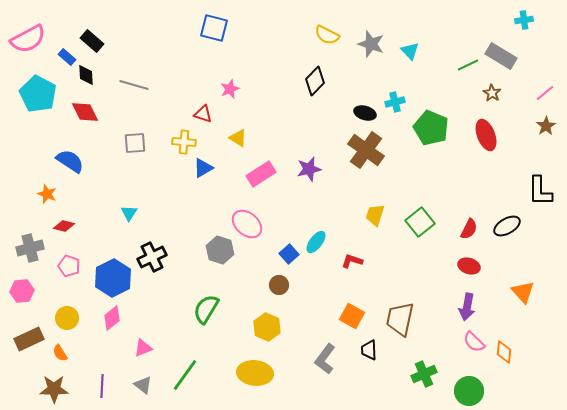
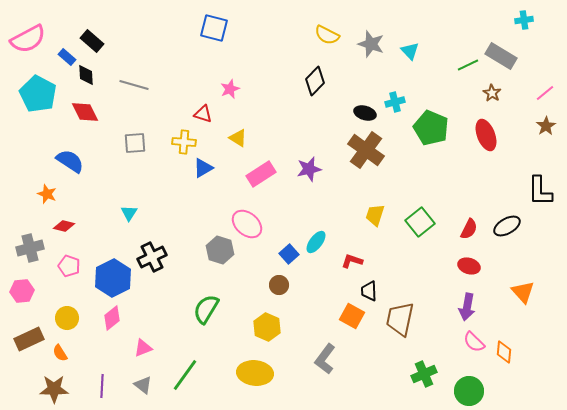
black trapezoid at (369, 350): moved 59 px up
